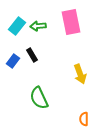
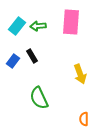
pink rectangle: rotated 15 degrees clockwise
black rectangle: moved 1 px down
